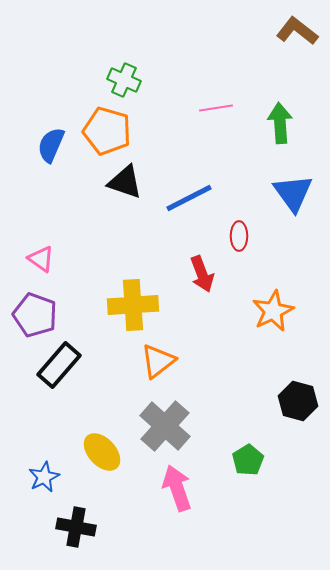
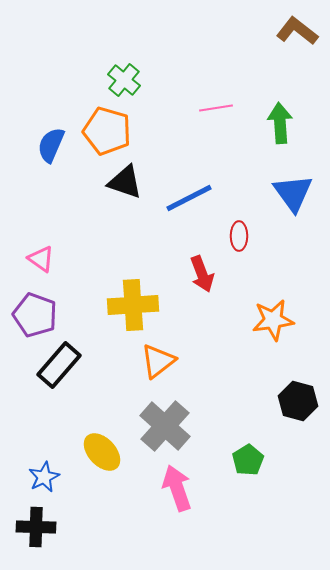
green cross: rotated 16 degrees clockwise
orange star: moved 9 px down; rotated 18 degrees clockwise
black cross: moved 40 px left; rotated 9 degrees counterclockwise
